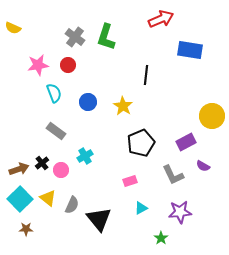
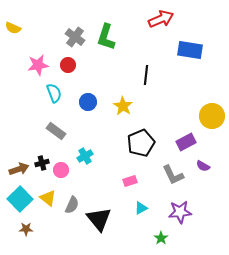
black cross: rotated 24 degrees clockwise
